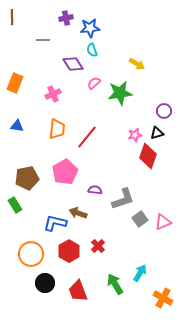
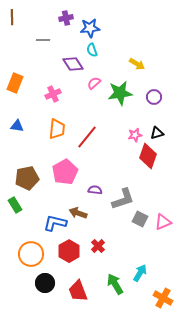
purple circle: moved 10 px left, 14 px up
gray square: rotated 28 degrees counterclockwise
